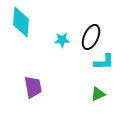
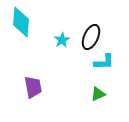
cyan star: rotated 28 degrees counterclockwise
